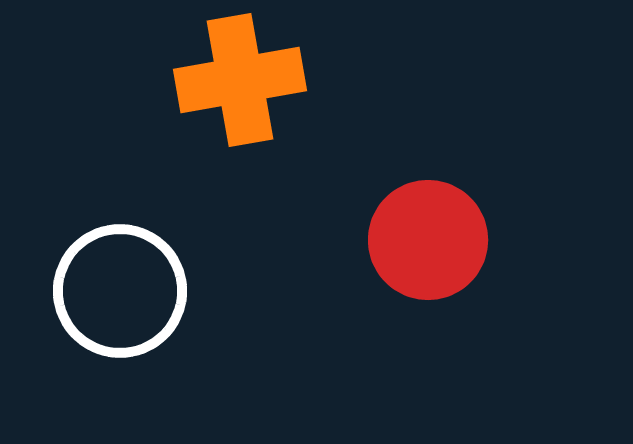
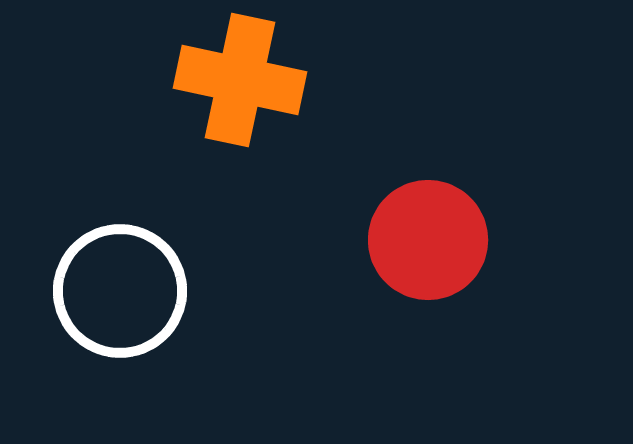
orange cross: rotated 22 degrees clockwise
